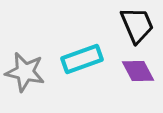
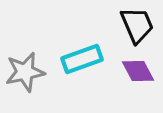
gray star: rotated 24 degrees counterclockwise
